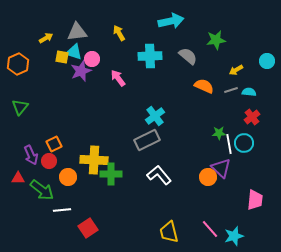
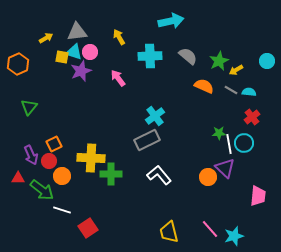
yellow arrow at (119, 33): moved 4 px down
green star at (216, 40): moved 3 px right, 21 px down; rotated 18 degrees counterclockwise
pink circle at (92, 59): moved 2 px left, 7 px up
gray line at (231, 90): rotated 48 degrees clockwise
green triangle at (20, 107): moved 9 px right
yellow cross at (94, 160): moved 3 px left, 2 px up
purple triangle at (221, 168): moved 4 px right
orange circle at (68, 177): moved 6 px left, 1 px up
pink trapezoid at (255, 200): moved 3 px right, 4 px up
white line at (62, 210): rotated 24 degrees clockwise
